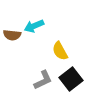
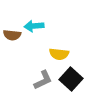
cyan arrow: rotated 18 degrees clockwise
yellow semicircle: moved 1 px left, 3 px down; rotated 54 degrees counterclockwise
black square: rotated 10 degrees counterclockwise
